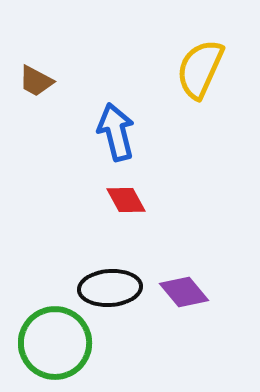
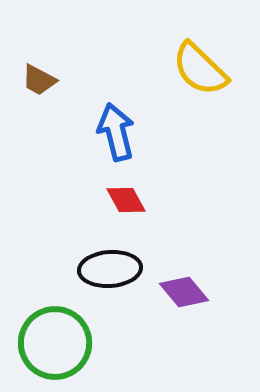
yellow semicircle: rotated 70 degrees counterclockwise
brown trapezoid: moved 3 px right, 1 px up
black ellipse: moved 19 px up
